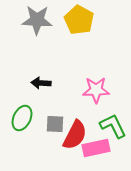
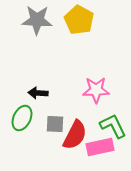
black arrow: moved 3 px left, 10 px down
pink rectangle: moved 4 px right, 1 px up
